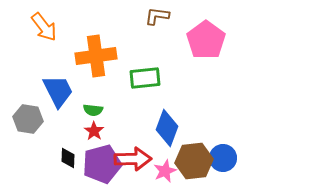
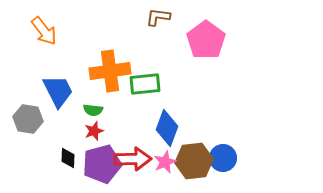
brown L-shape: moved 1 px right, 1 px down
orange arrow: moved 4 px down
orange cross: moved 14 px right, 15 px down
green rectangle: moved 6 px down
red star: rotated 18 degrees clockwise
pink star: moved 9 px up
